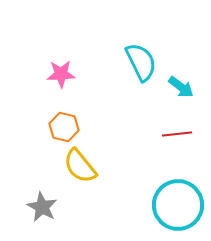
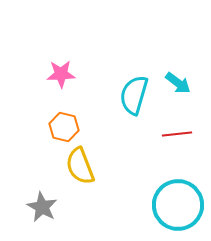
cyan semicircle: moved 7 px left, 33 px down; rotated 138 degrees counterclockwise
cyan arrow: moved 3 px left, 4 px up
yellow semicircle: rotated 18 degrees clockwise
